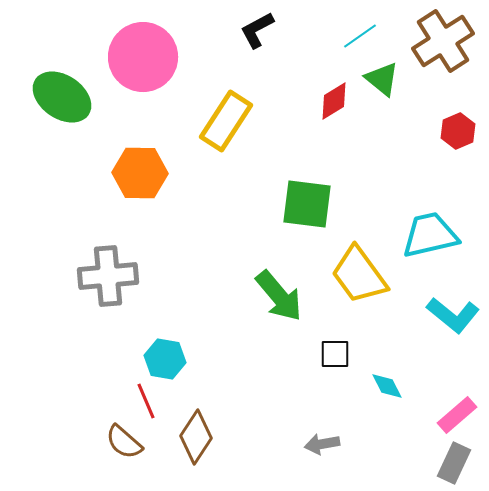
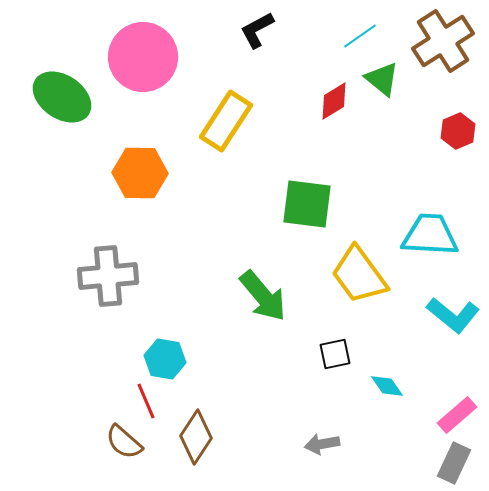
cyan trapezoid: rotated 16 degrees clockwise
green arrow: moved 16 px left
black square: rotated 12 degrees counterclockwise
cyan diamond: rotated 8 degrees counterclockwise
